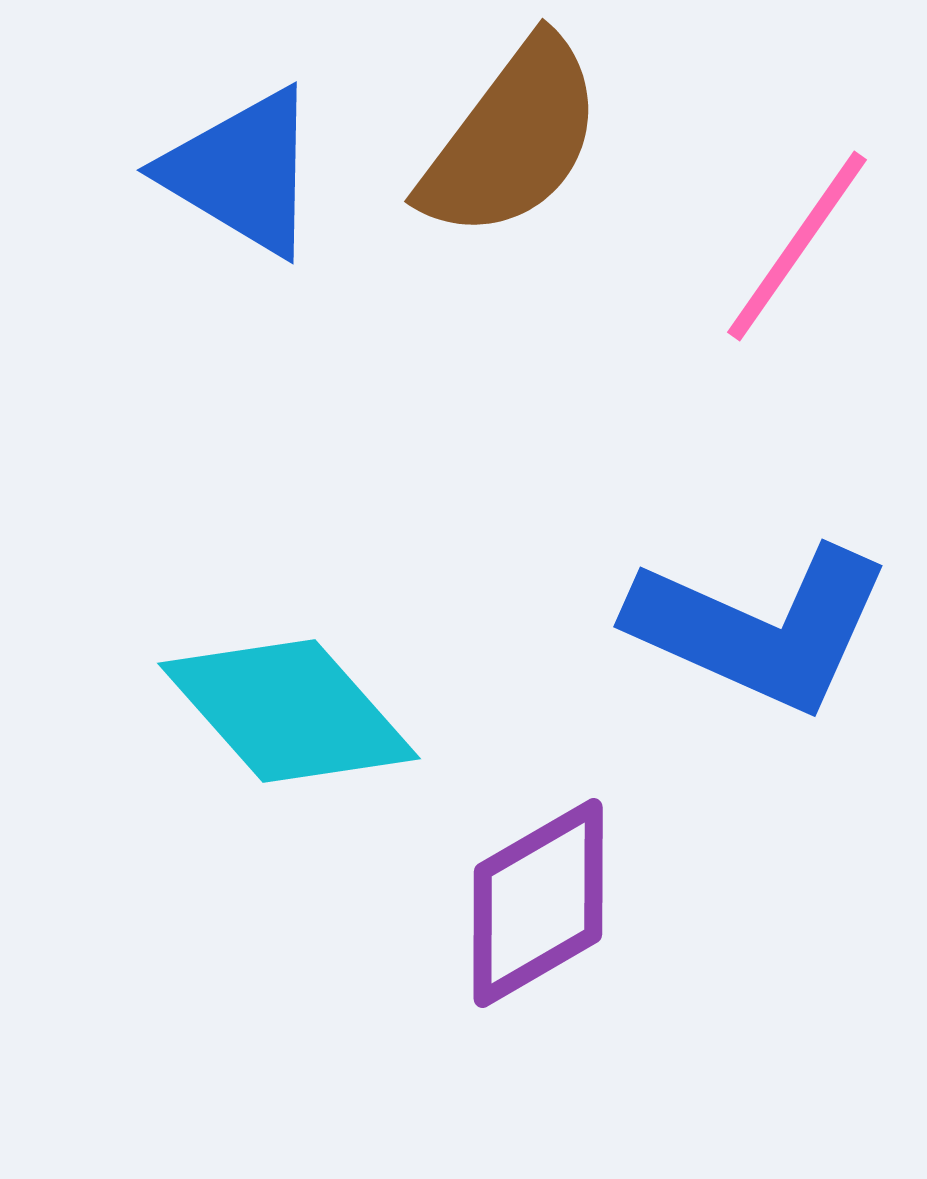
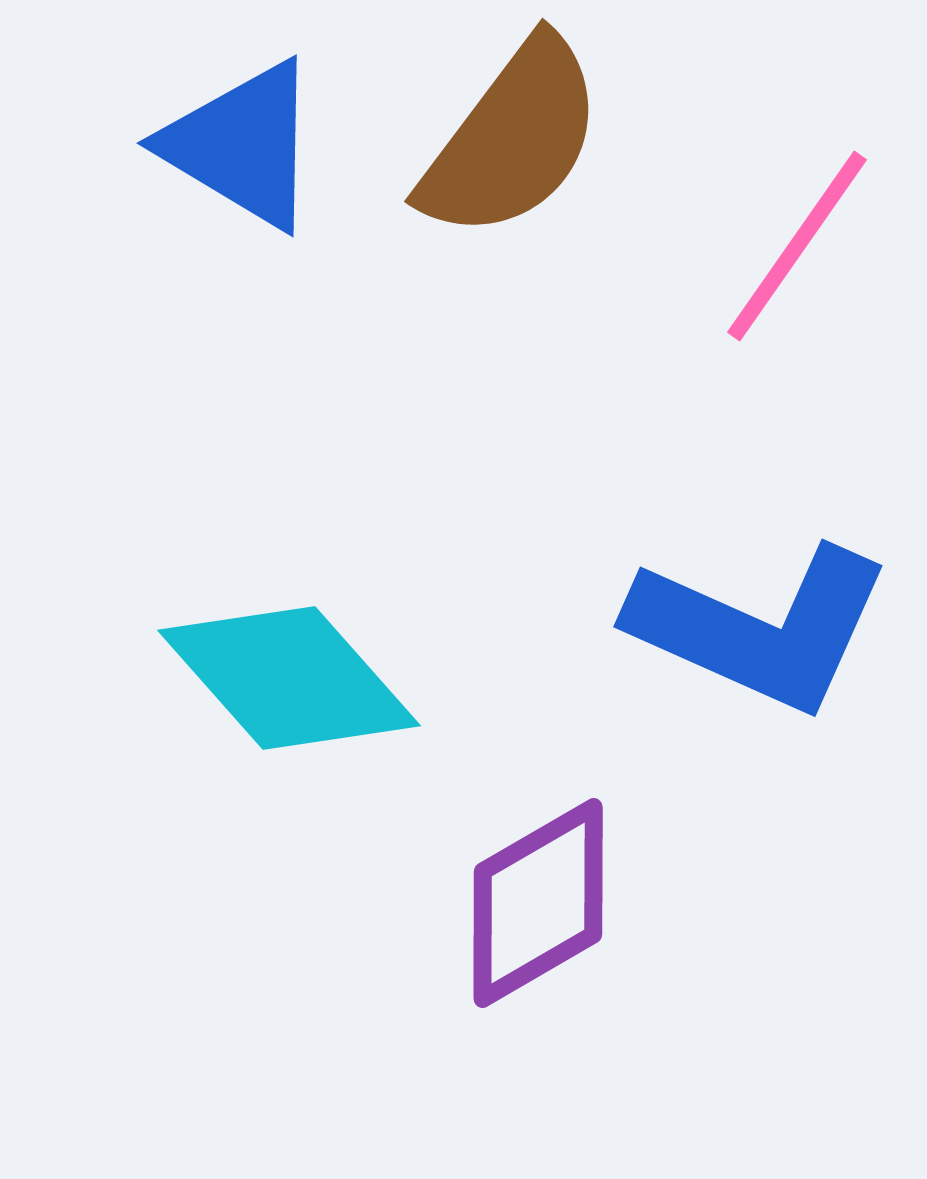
blue triangle: moved 27 px up
cyan diamond: moved 33 px up
